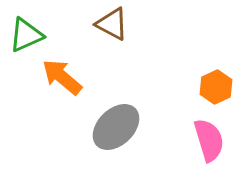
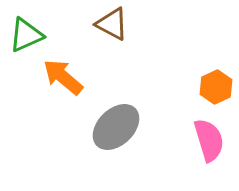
orange arrow: moved 1 px right
